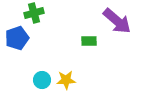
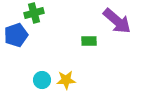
blue pentagon: moved 1 px left, 3 px up
